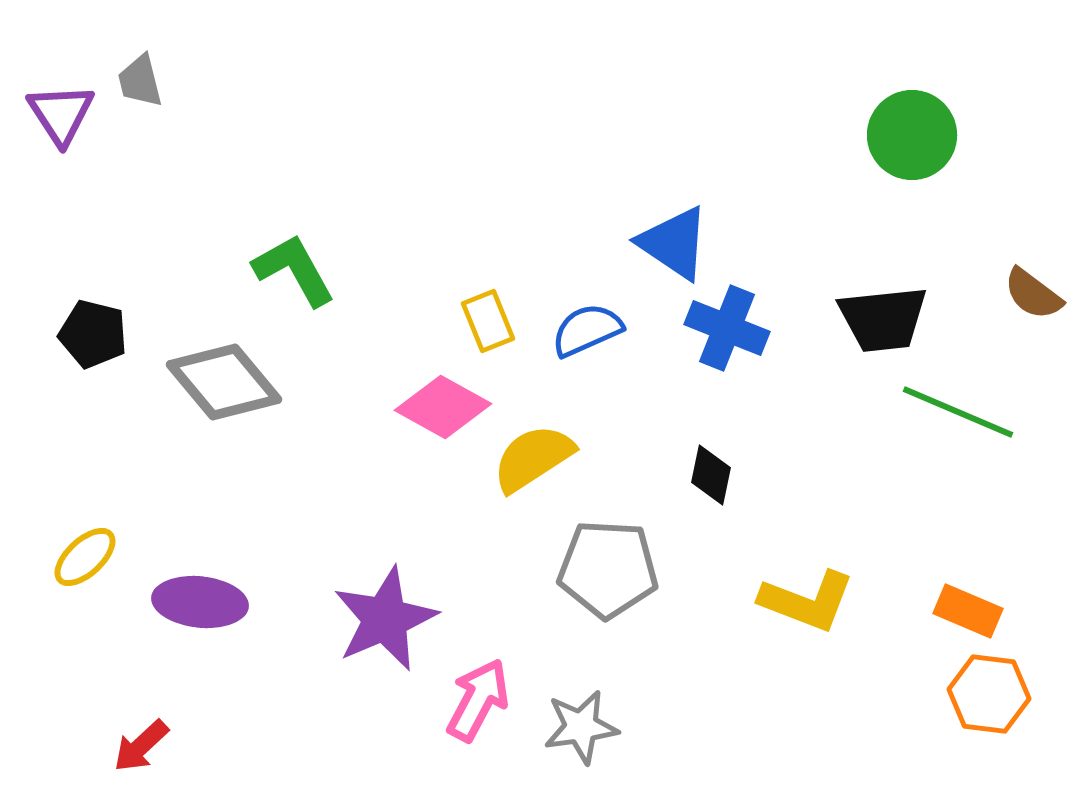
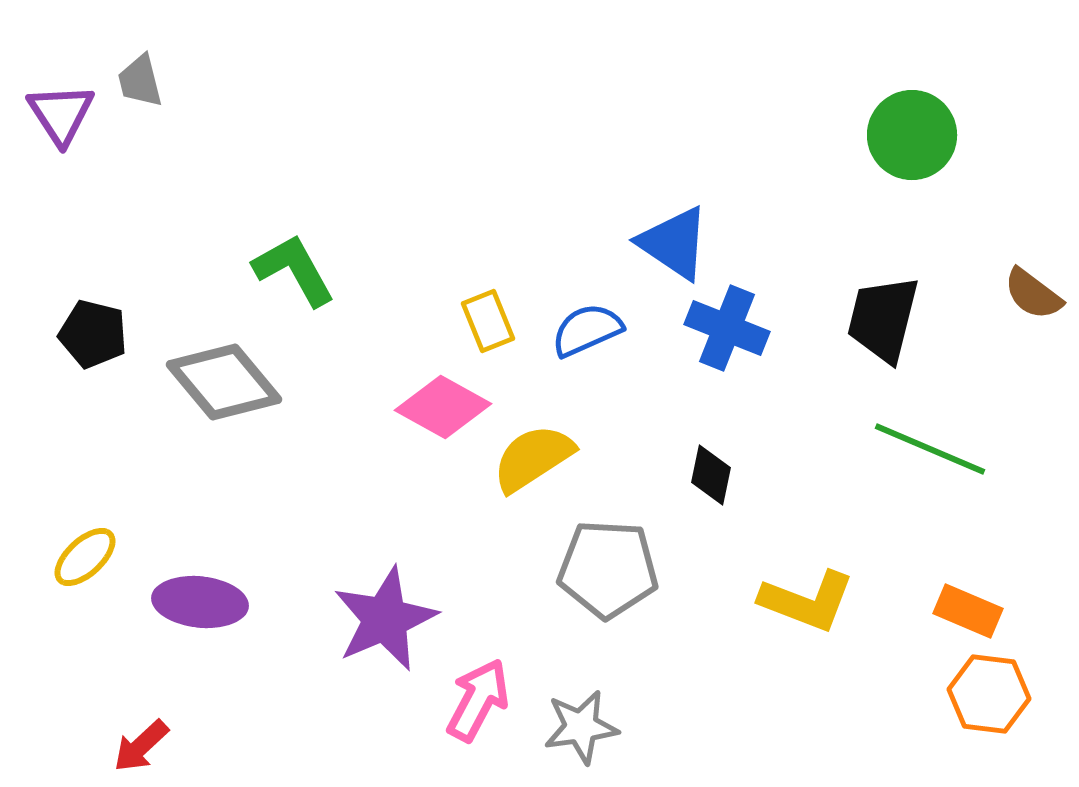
black trapezoid: rotated 110 degrees clockwise
green line: moved 28 px left, 37 px down
